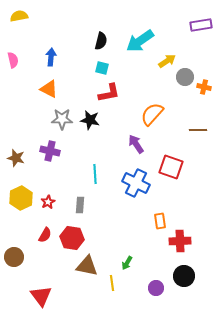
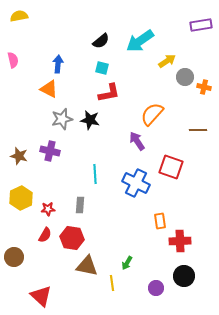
black semicircle: rotated 36 degrees clockwise
blue arrow: moved 7 px right, 7 px down
gray star: rotated 15 degrees counterclockwise
purple arrow: moved 1 px right, 3 px up
brown star: moved 3 px right, 2 px up
red star: moved 7 px down; rotated 24 degrees clockwise
red triangle: rotated 10 degrees counterclockwise
